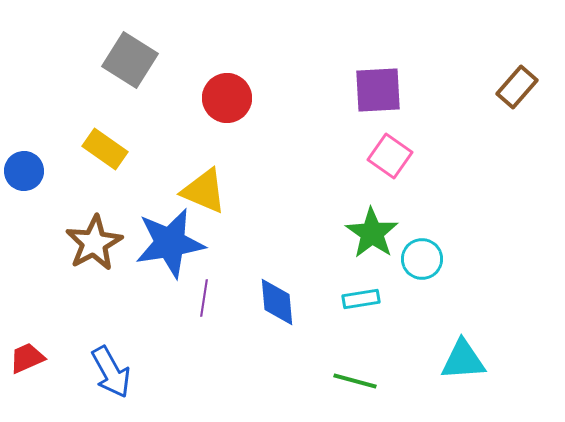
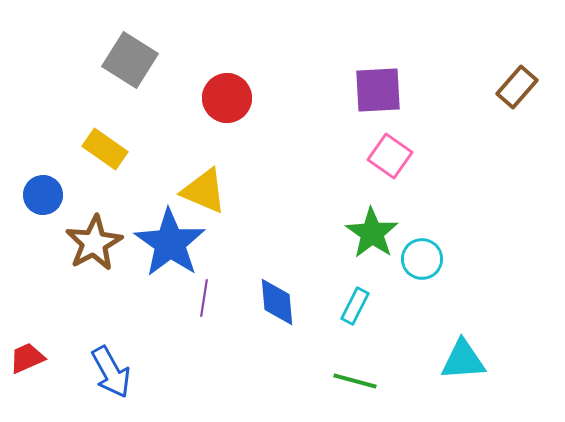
blue circle: moved 19 px right, 24 px down
blue star: rotated 28 degrees counterclockwise
cyan rectangle: moved 6 px left, 7 px down; rotated 54 degrees counterclockwise
